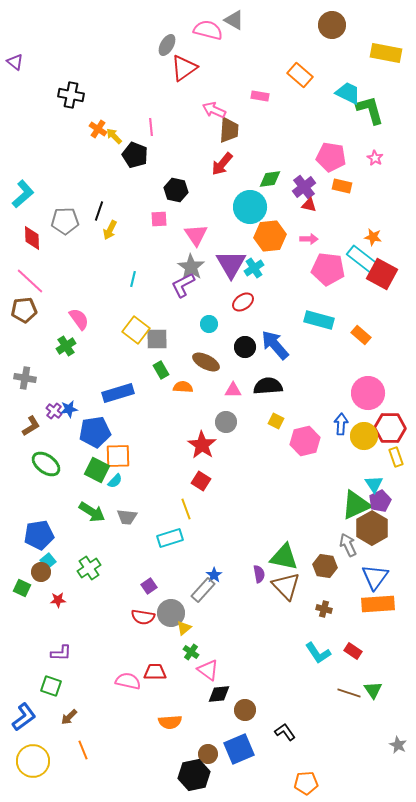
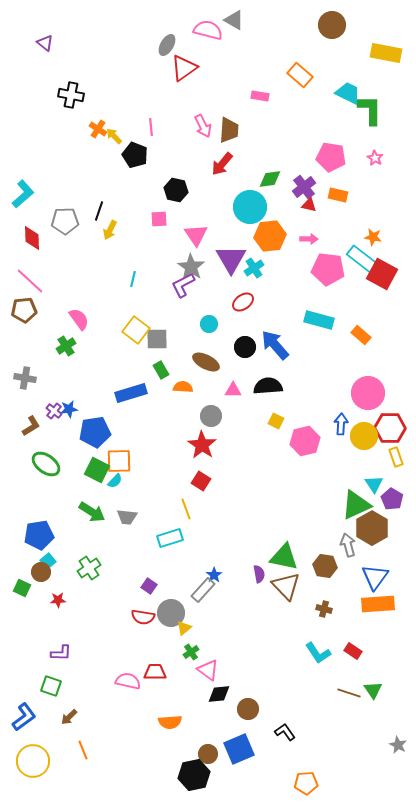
purple triangle at (15, 62): moved 30 px right, 19 px up
pink arrow at (214, 110): moved 11 px left, 16 px down; rotated 140 degrees counterclockwise
green L-shape at (370, 110): rotated 16 degrees clockwise
orange rectangle at (342, 186): moved 4 px left, 9 px down
purple triangle at (231, 264): moved 5 px up
blue rectangle at (118, 393): moved 13 px right
gray circle at (226, 422): moved 15 px left, 6 px up
orange square at (118, 456): moved 1 px right, 5 px down
purple pentagon at (380, 501): moved 12 px right, 2 px up; rotated 15 degrees counterclockwise
gray arrow at (348, 545): rotated 10 degrees clockwise
purple square at (149, 586): rotated 21 degrees counterclockwise
green cross at (191, 652): rotated 21 degrees clockwise
brown circle at (245, 710): moved 3 px right, 1 px up
